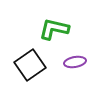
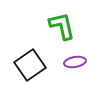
green L-shape: moved 8 px right, 3 px up; rotated 64 degrees clockwise
